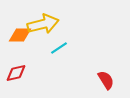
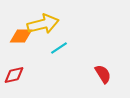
orange diamond: moved 1 px right, 1 px down
red diamond: moved 2 px left, 2 px down
red semicircle: moved 3 px left, 6 px up
